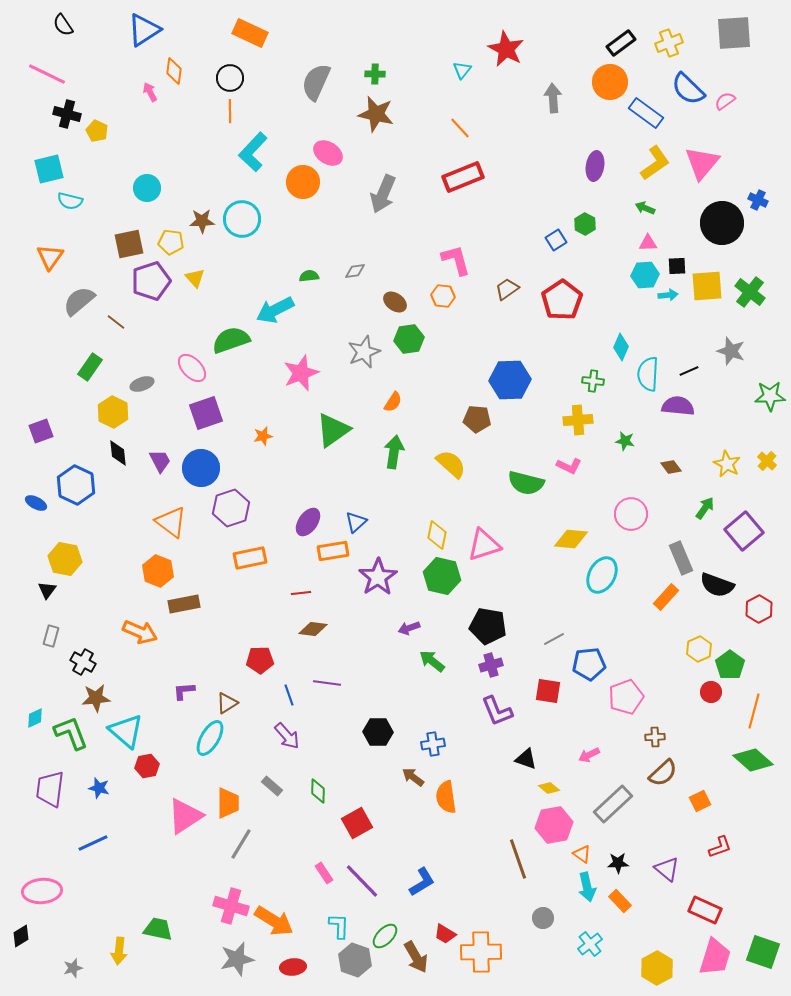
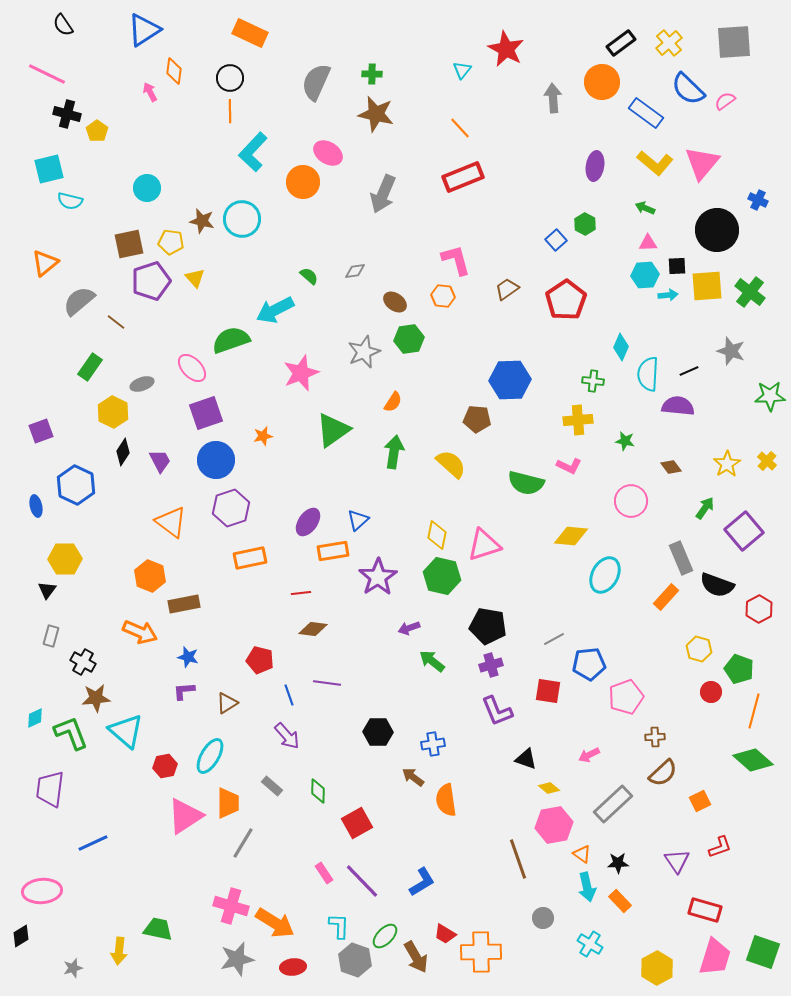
gray square at (734, 33): moved 9 px down
yellow cross at (669, 43): rotated 20 degrees counterclockwise
green cross at (375, 74): moved 3 px left
orange circle at (610, 82): moved 8 px left
yellow pentagon at (97, 131): rotated 10 degrees clockwise
yellow L-shape at (655, 163): rotated 75 degrees clockwise
brown star at (202, 221): rotated 15 degrees clockwise
black circle at (722, 223): moved 5 px left, 7 px down
blue square at (556, 240): rotated 10 degrees counterclockwise
orange triangle at (50, 257): moved 5 px left, 6 px down; rotated 16 degrees clockwise
green semicircle at (309, 276): rotated 48 degrees clockwise
red pentagon at (562, 300): moved 4 px right
black diamond at (118, 453): moved 5 px right, 1 px up; rotated 40 degrees clockwise
yellow star at (727, 464): rotated 12 degrees clockwise
blue circle at (201, 468): moved 15 px right, 8 px up
blue ellipse at (36, 503): moved 3 px down; rotated 50 degrees clockwise
pink circle at (631, 514): moved 13 px up
blue triangle at (356, 522): moved 2 px right, 2 px up
yellow diamond at (571, 539): moved 3 px up
yellow hexagon at (65, 559): rotated 12 degrees counterclockwise
orange hexagon at (158, 571): moved 8 px left, 5 px down
cyan ellipse at (602, 575): moved 3 px right
yellow hexagon at (699, 649): rotated 20 degrees counterclockwise
red pentagon at (260, 660): rotated 16 degrees clockwise
green pentagon at (730, 665): moved 9 px right, 4 px down; rotated 16 degrees counterclockwise
cyan ellipse at (210, 738): moved 18 px down
red hexagon at (147, 766): moved 18 px right
blue star at (99, 788): moved 89 px right, 131 px up
orange semicircle at (446, 797): moved 3 px down
gray line at (241, 844): moved 2 px right, 1 px up
purple triangle at (667, 869): moved 10 px right, 8 px up; rotated 16 degrees clockwise
red rectangle at (705, 910): rotated 8 degrees counterclockwise
orange arrow at (274, 921): moved 1 px right, 2 px down
cyan cross at (590, 944): rotated 20 degrees counterclockwise
